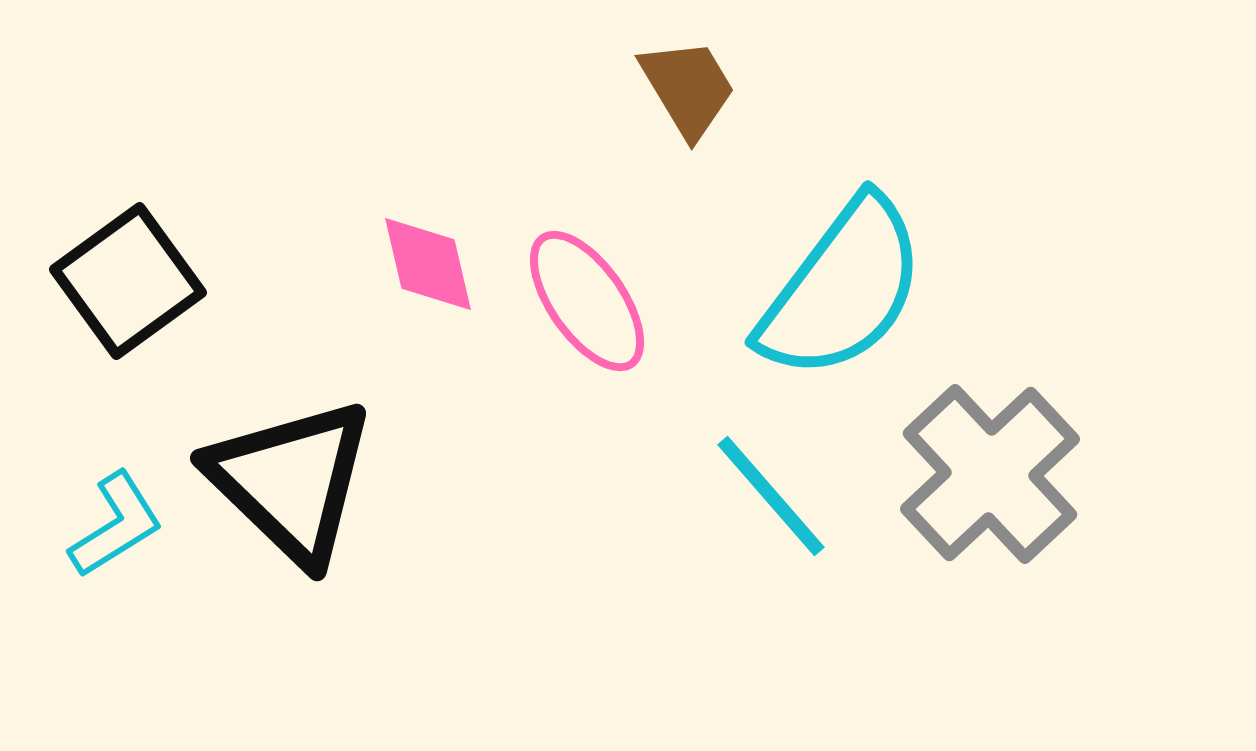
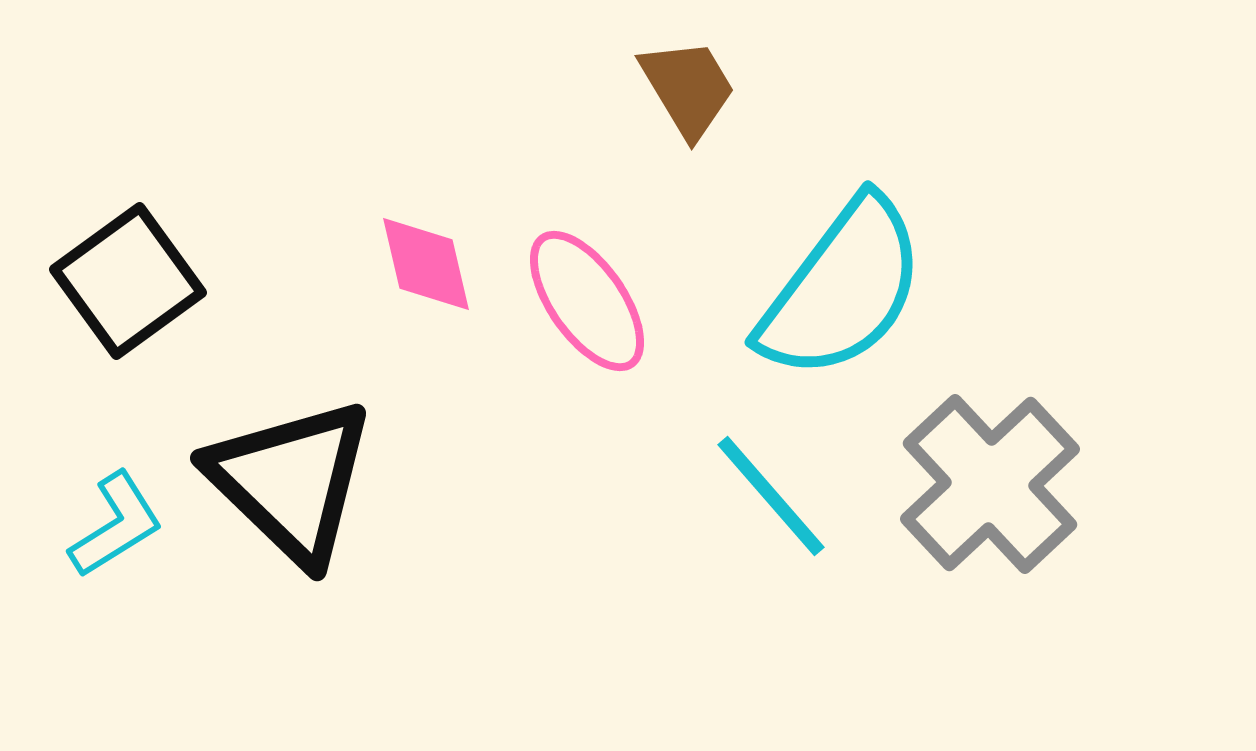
pink diamond: moved 2 px left
gray cross: moved 10 px down
